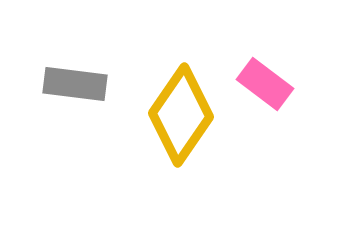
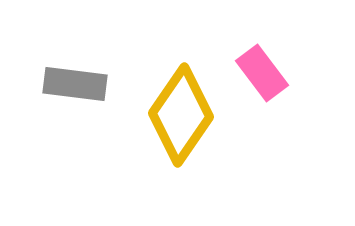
pink rectangle: moved 3 px left, 11 px up; rotated 16 degrees clockwise
